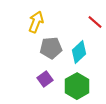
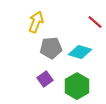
cyan diamond: moved 1 px right; rotated 60 degrees clockwise
